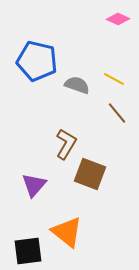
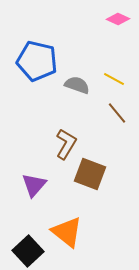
black square: rotated 36 degrees counterclockwise
